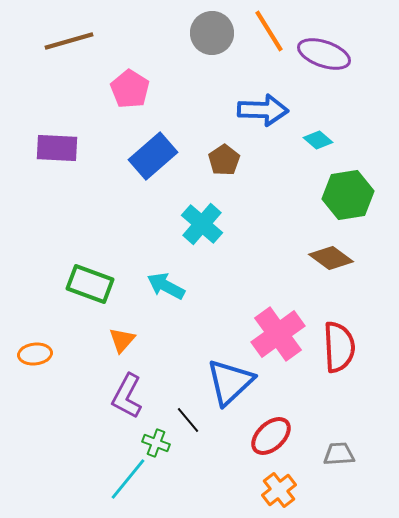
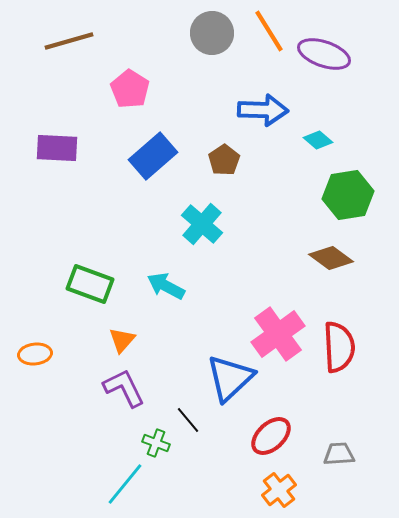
blue triangle: moved 4 px up
purple L-shape: moved 3 px left, 8 px up; rotated 126 degrees clockwise
cyan line: moved 3 px left, 5 px down
